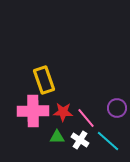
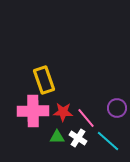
white cross: moved 2 px left, 2 px up
